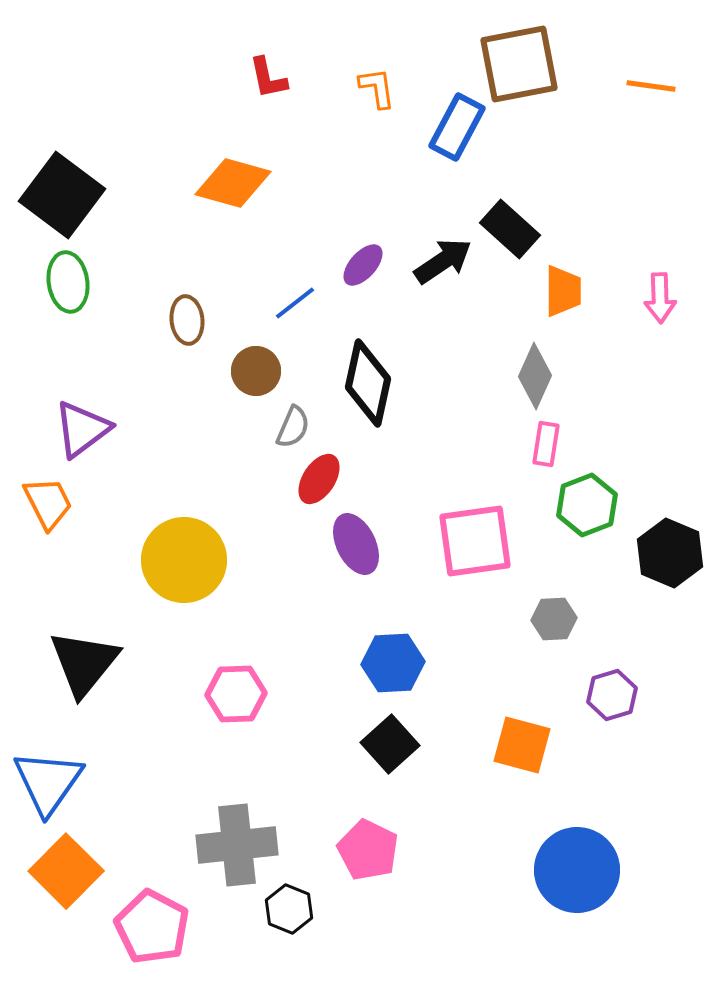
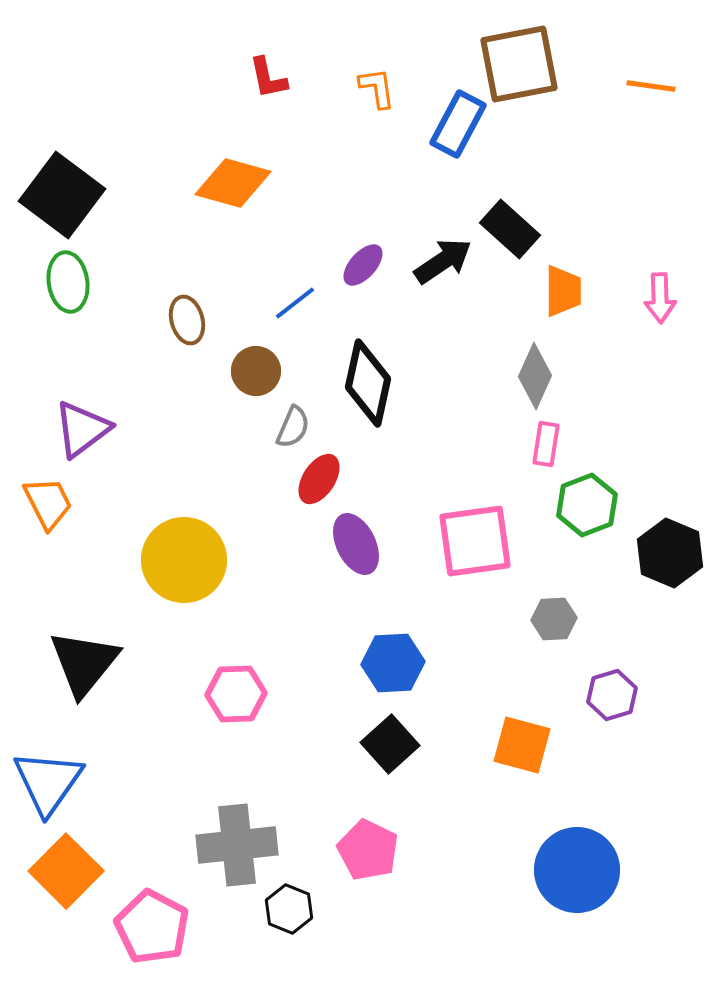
blue rectangle at (457, 127): moved 1 px right, 3 px up
brown ellipse at (187, 320): rotated 9 degrees counterclockwise
